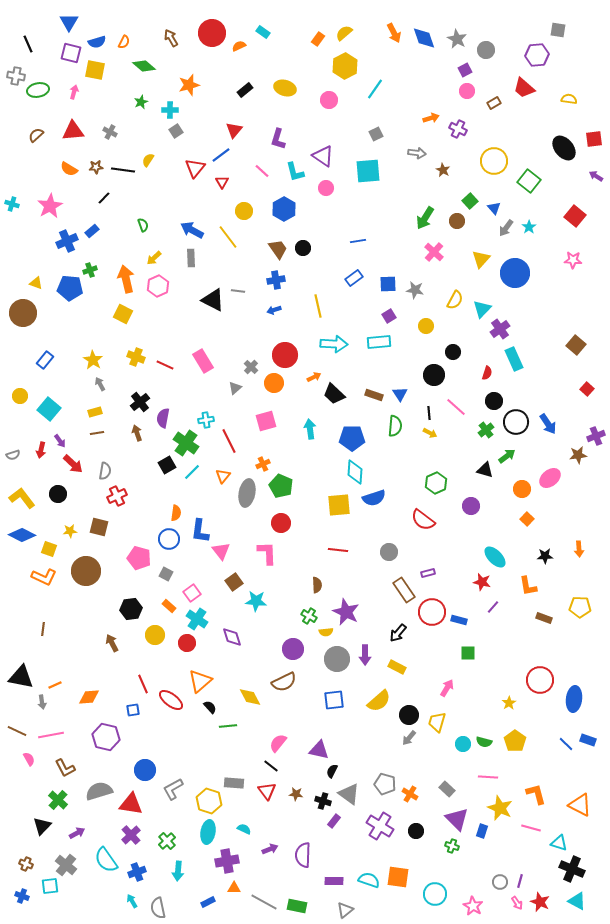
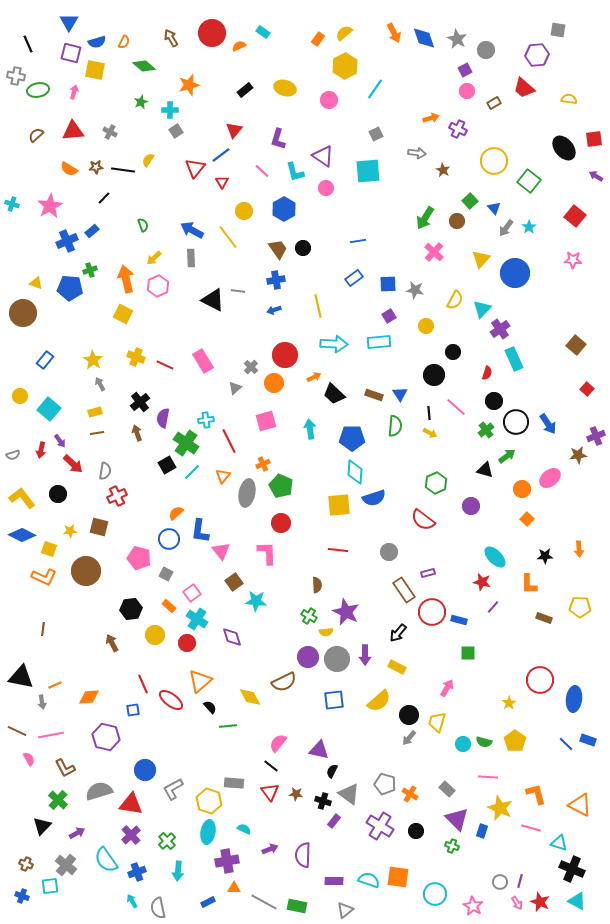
orange semicircle at (176, 513): rotated 140 degrees counterclockwise
orange L-shape at (528, 586): moved 1 px right, 2 px up; rotated 10 degrees clockwise
purple circle at (293, 649): moved 15 px right, 8 px down
red triangle at (267, 791): moved 3 px right, 1 px down
